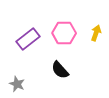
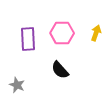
pink hexagon: moved 2 px left
purple rectangle: rotated 55 degrees counterclockwise
gray star: moved 1 px down
